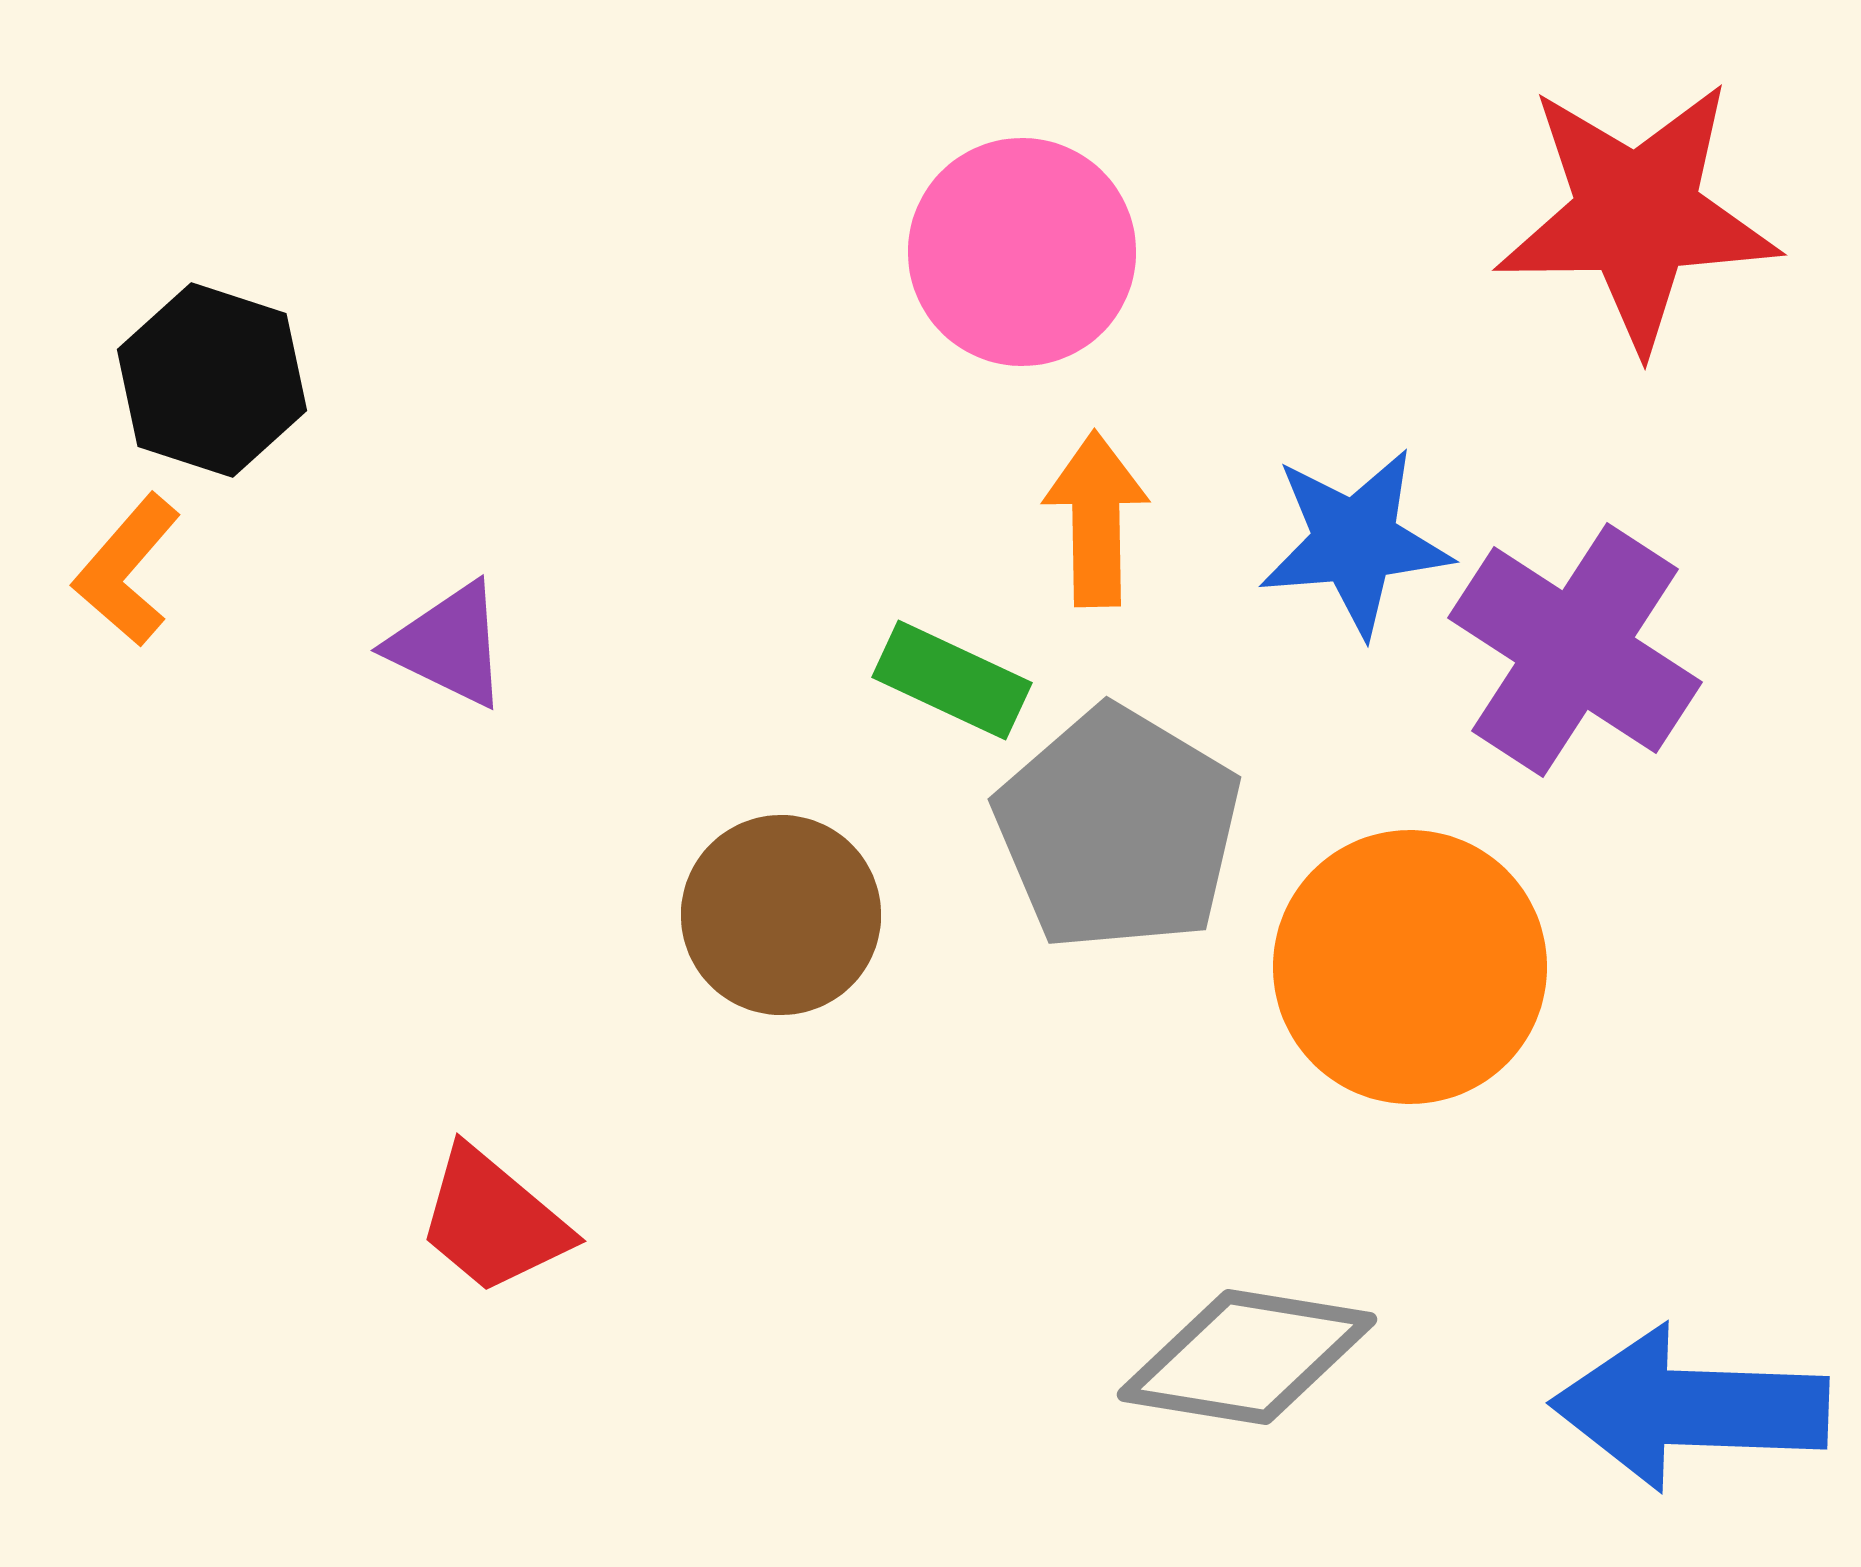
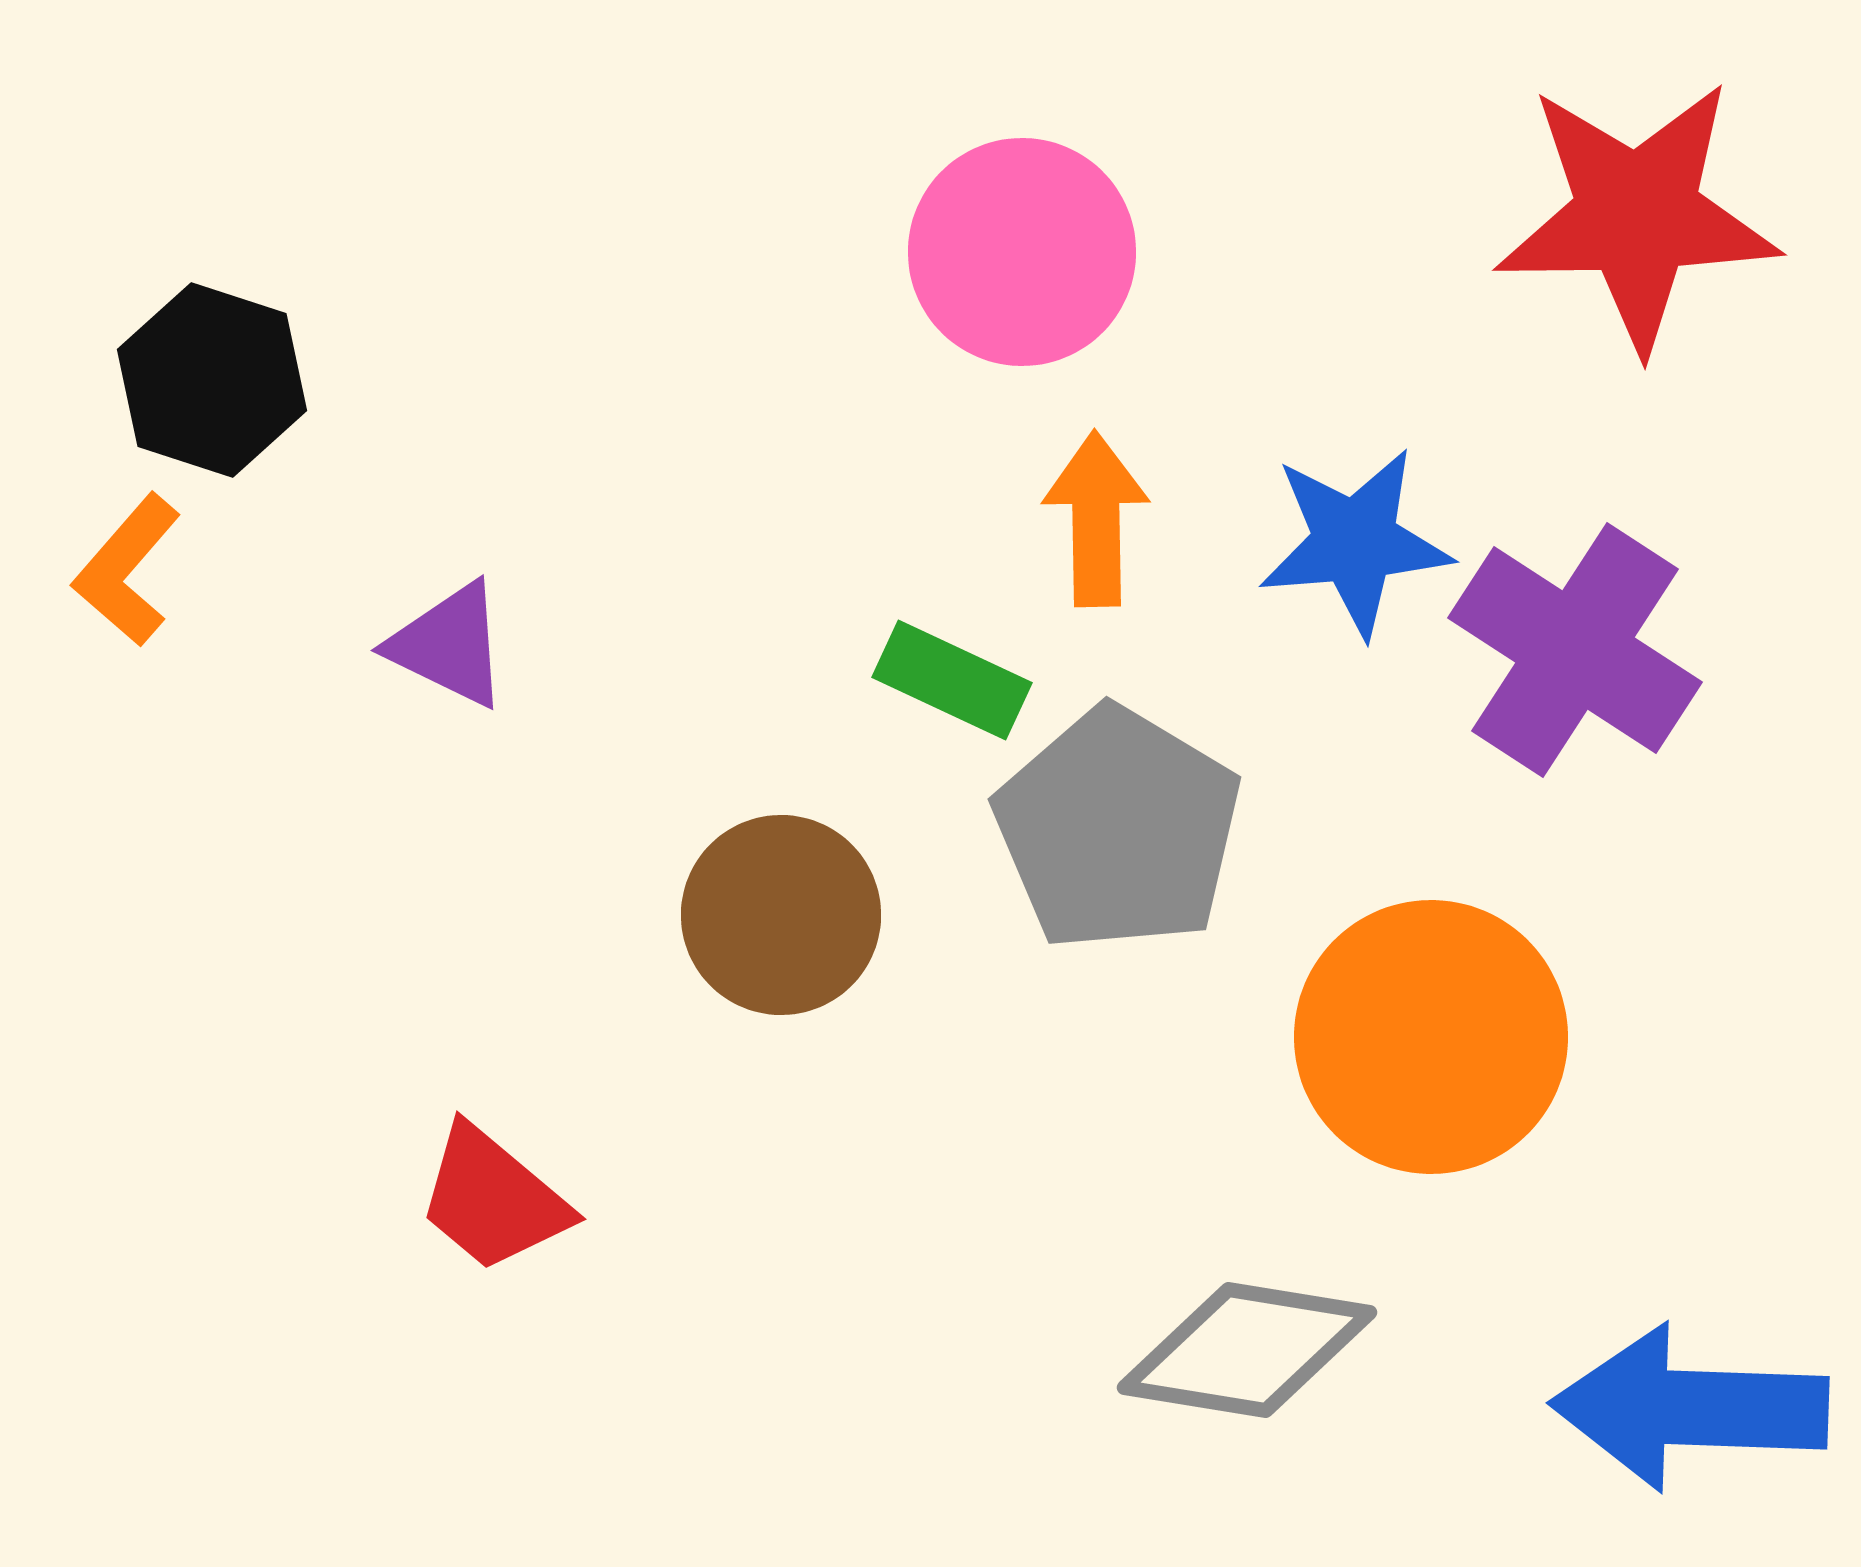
orange circle: moved 21 px right, 70 px down
red trapezoid: moved 22 px up
gray diamond: moved 7 px up
